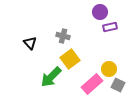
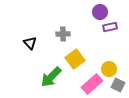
gray cross: moved 2 px up; rotated 16 degrees counterclockwise
yellow square: moved 5 px right
